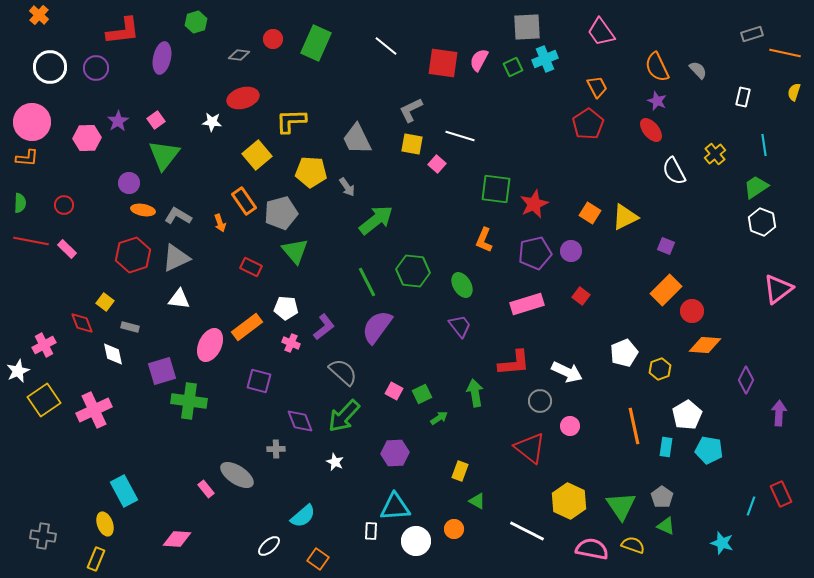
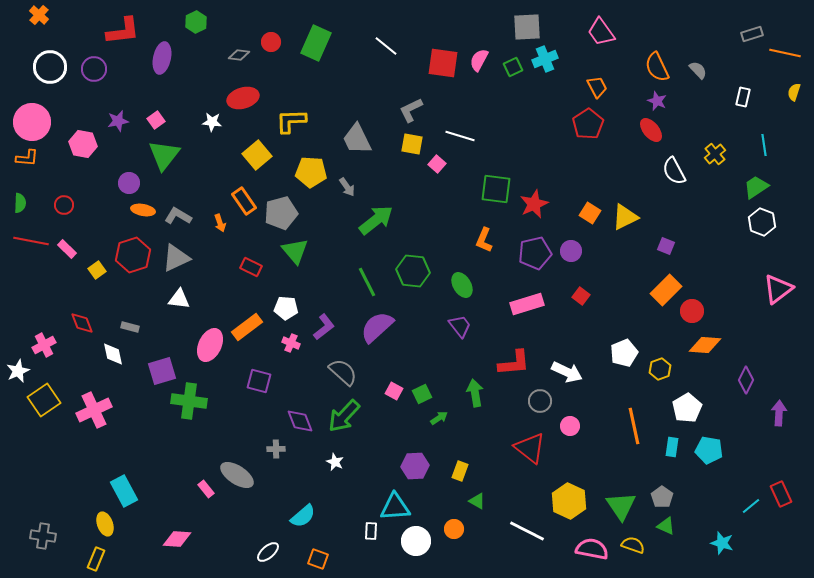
green hexagon at (196, 22): rotated 10 degrees counterclockwise
red circle at (273, 39): moved 2 px left, 3 px down
purple circle at (96, 68): moved 2 px left, 1 px down
purple star at (118, 121): rotated 20 degrees clockwise
pink hexagon at (87, 138): moved 4 px left, 6 px down; rotated 12 degrees clockwise
yellow square at (105, 302): moved 8 px left, 32 px up; rotated 18 degrees clockwise
purple semicircle at (377, 327): rotated 12 degrees clockwise
white pentagon at (687, 415): moved 7 px up
cyan rectangle at (666, 447): moved 6 px right
purple hexagon at (395, 453): moved 20 px right, 13 px down
cyan line at (751, 506): rotated 30 degrees clockwise
white ellipse at (269, 546): moved 1 px left, 6 px down
orange square at (318, 559): rotated 15 degrees counterclockwise
